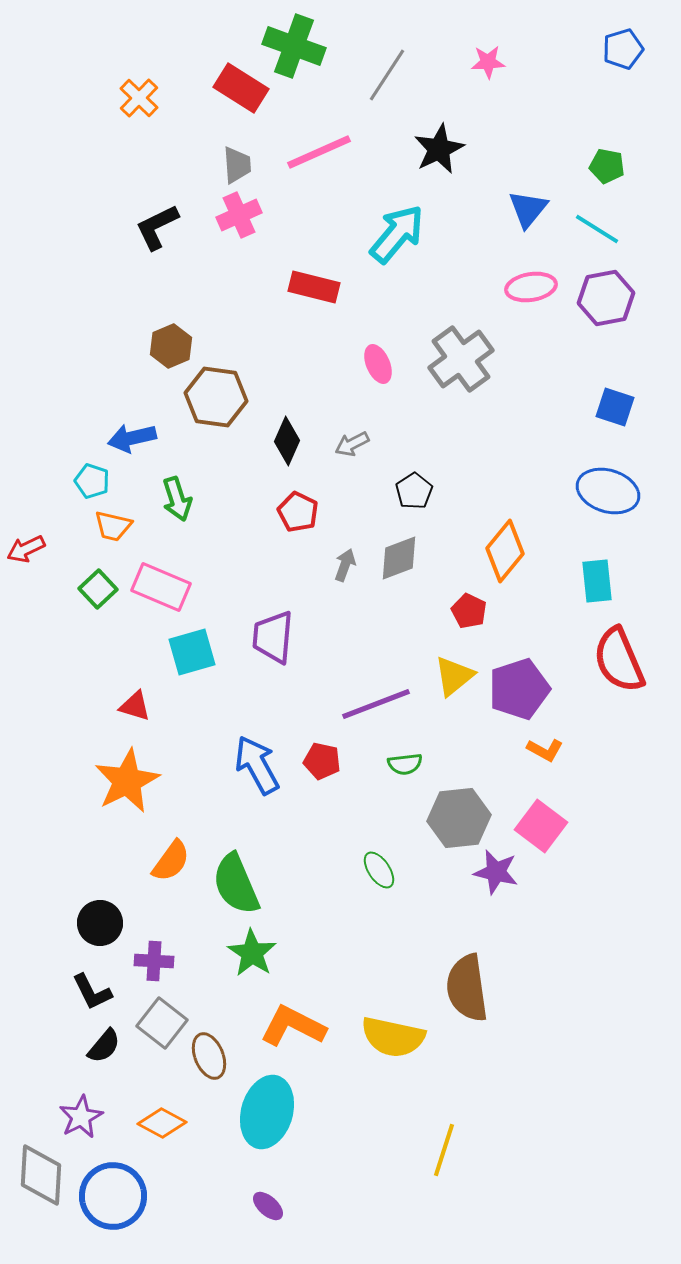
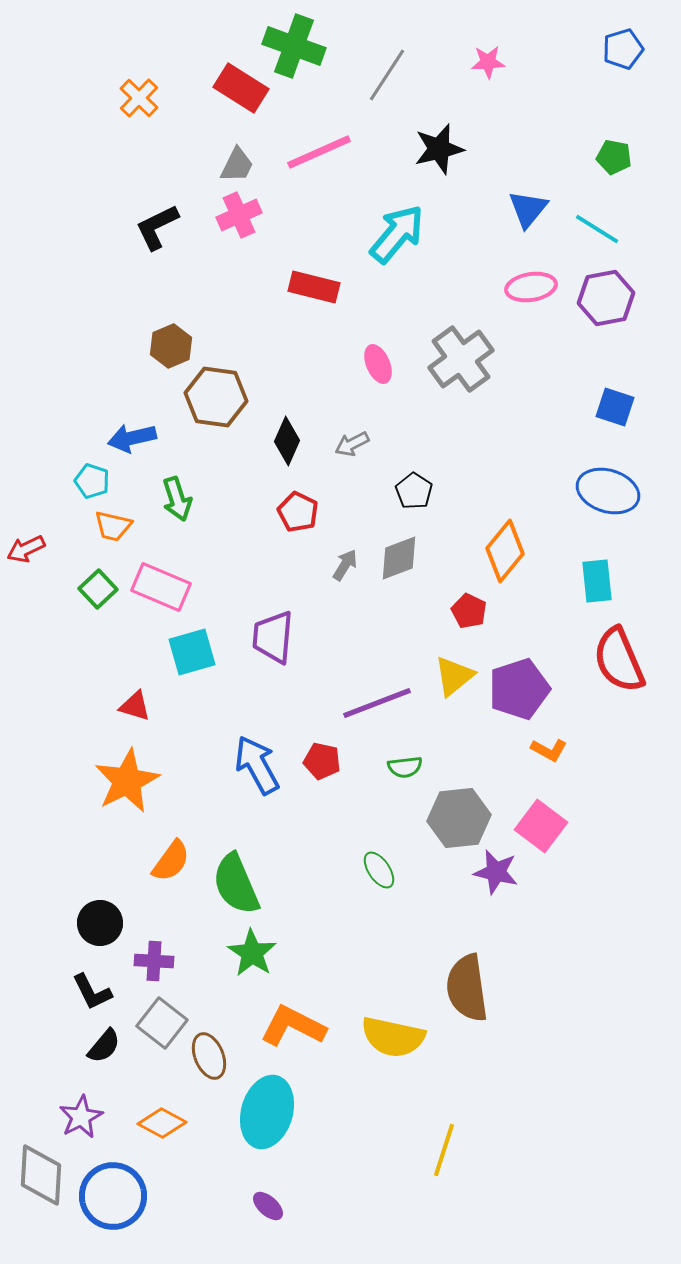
black star at (439, 149): rotated 12 degrees clockwise
gray trapezoid at (237, 165): rotated 30 degrees clockwise
green pentagon at (607, 166): moved 7 px right, 9 px up
black pentagon at (414, 491): rotated 6 degrees counterclockwise
gray arrow at (345, 565): rotated 12 degrees clockwise
purple line at (376, 704): moved 1 px right, 1 px up
orange L-shape at (545, 750): moved 4 px right
green semicircle at (405, 764): moved 3 px down
